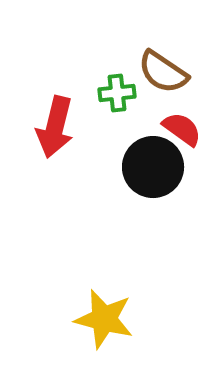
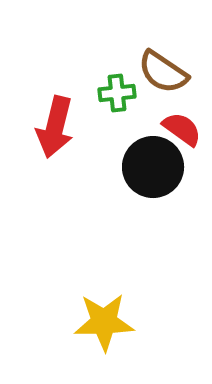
yellow star: moved 3 px down; rotated 16 degrees counterclockwise
